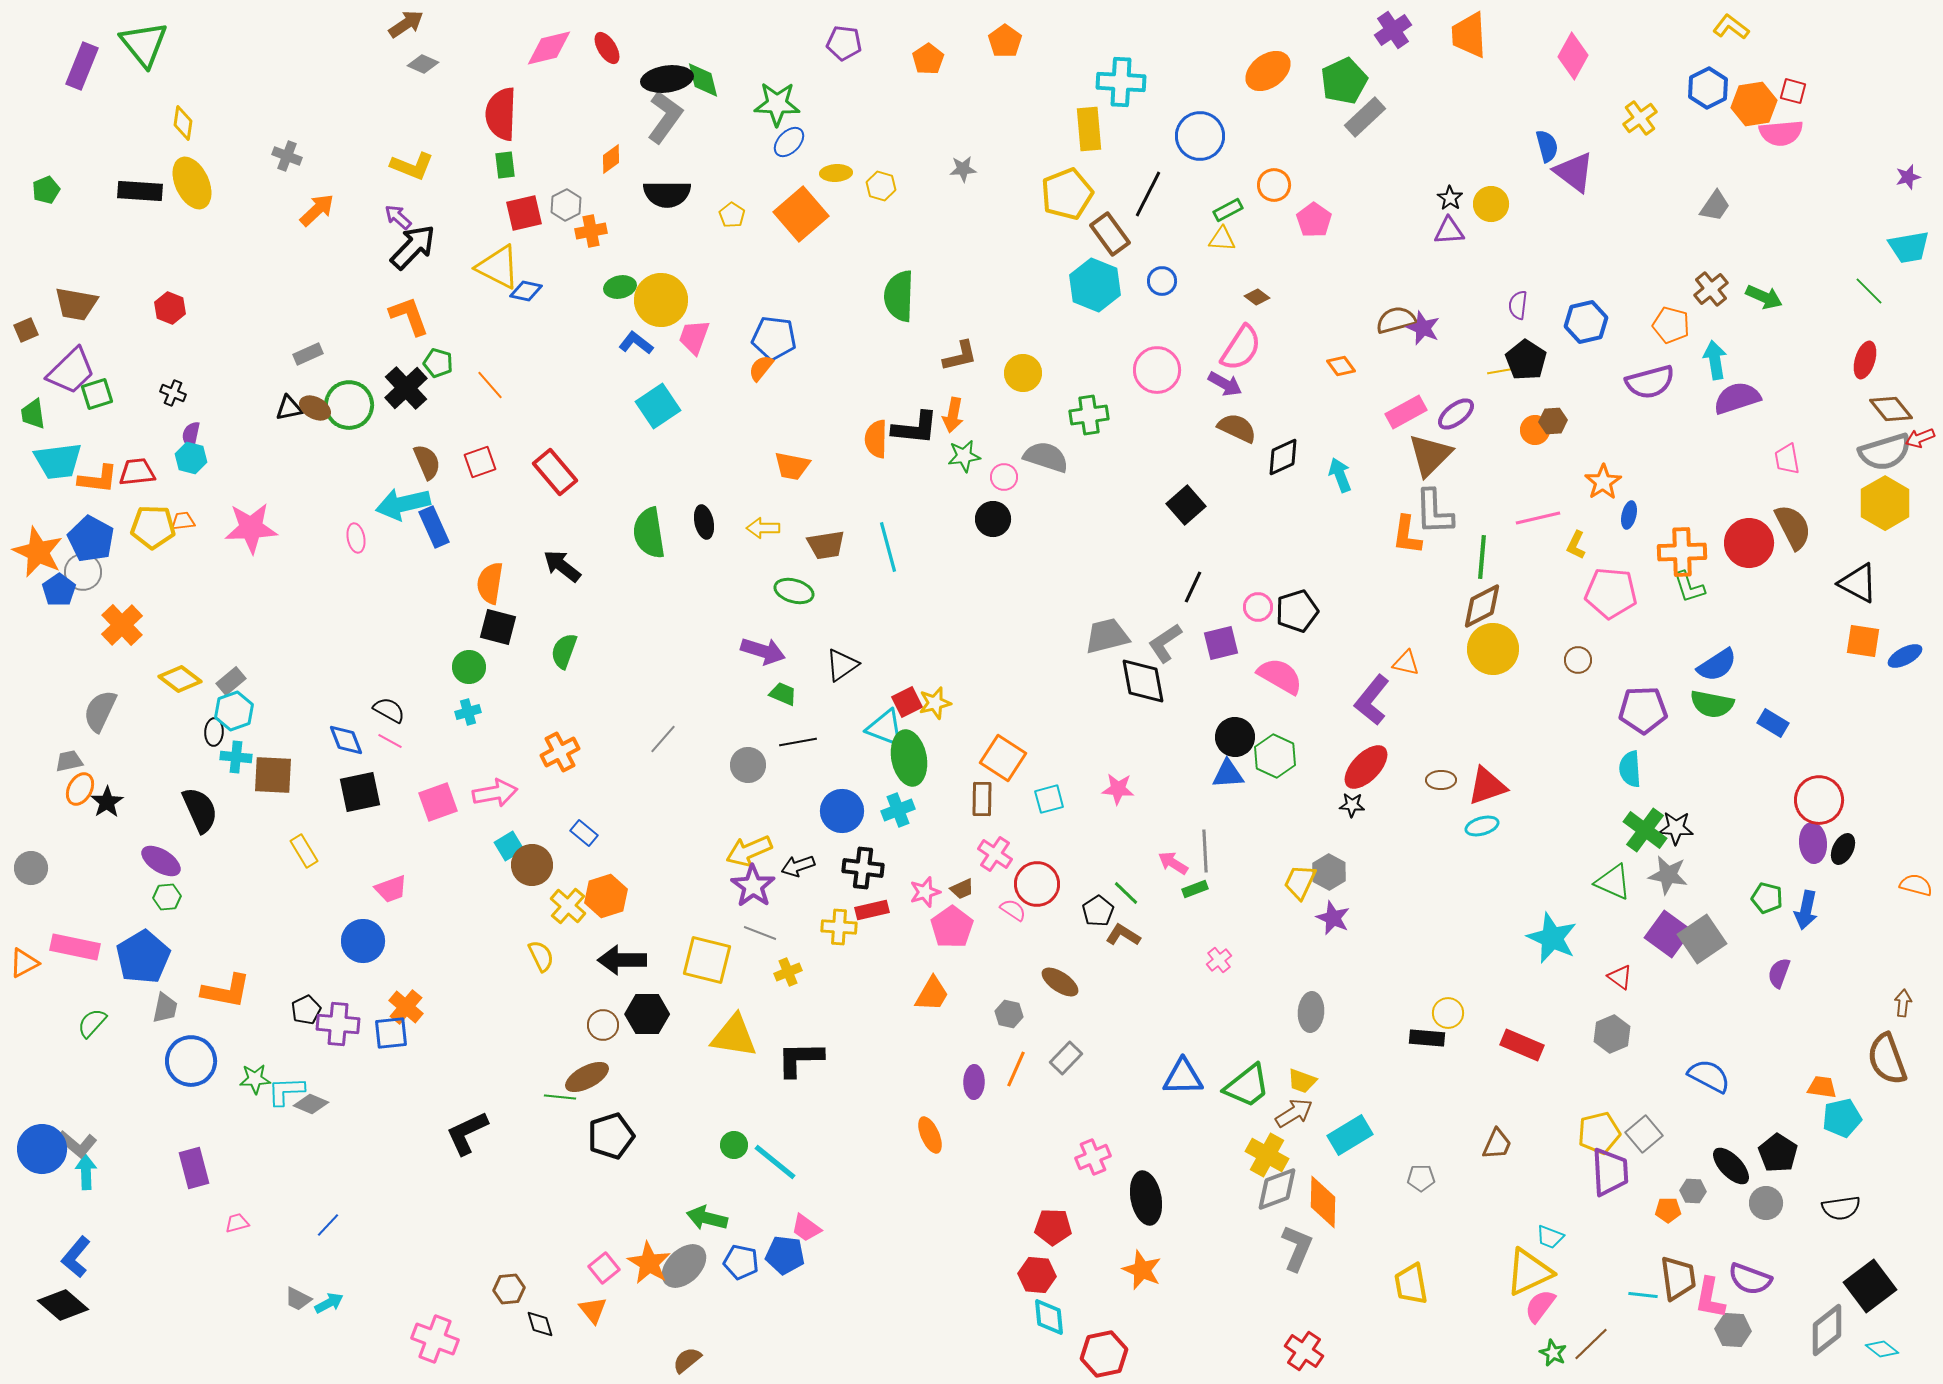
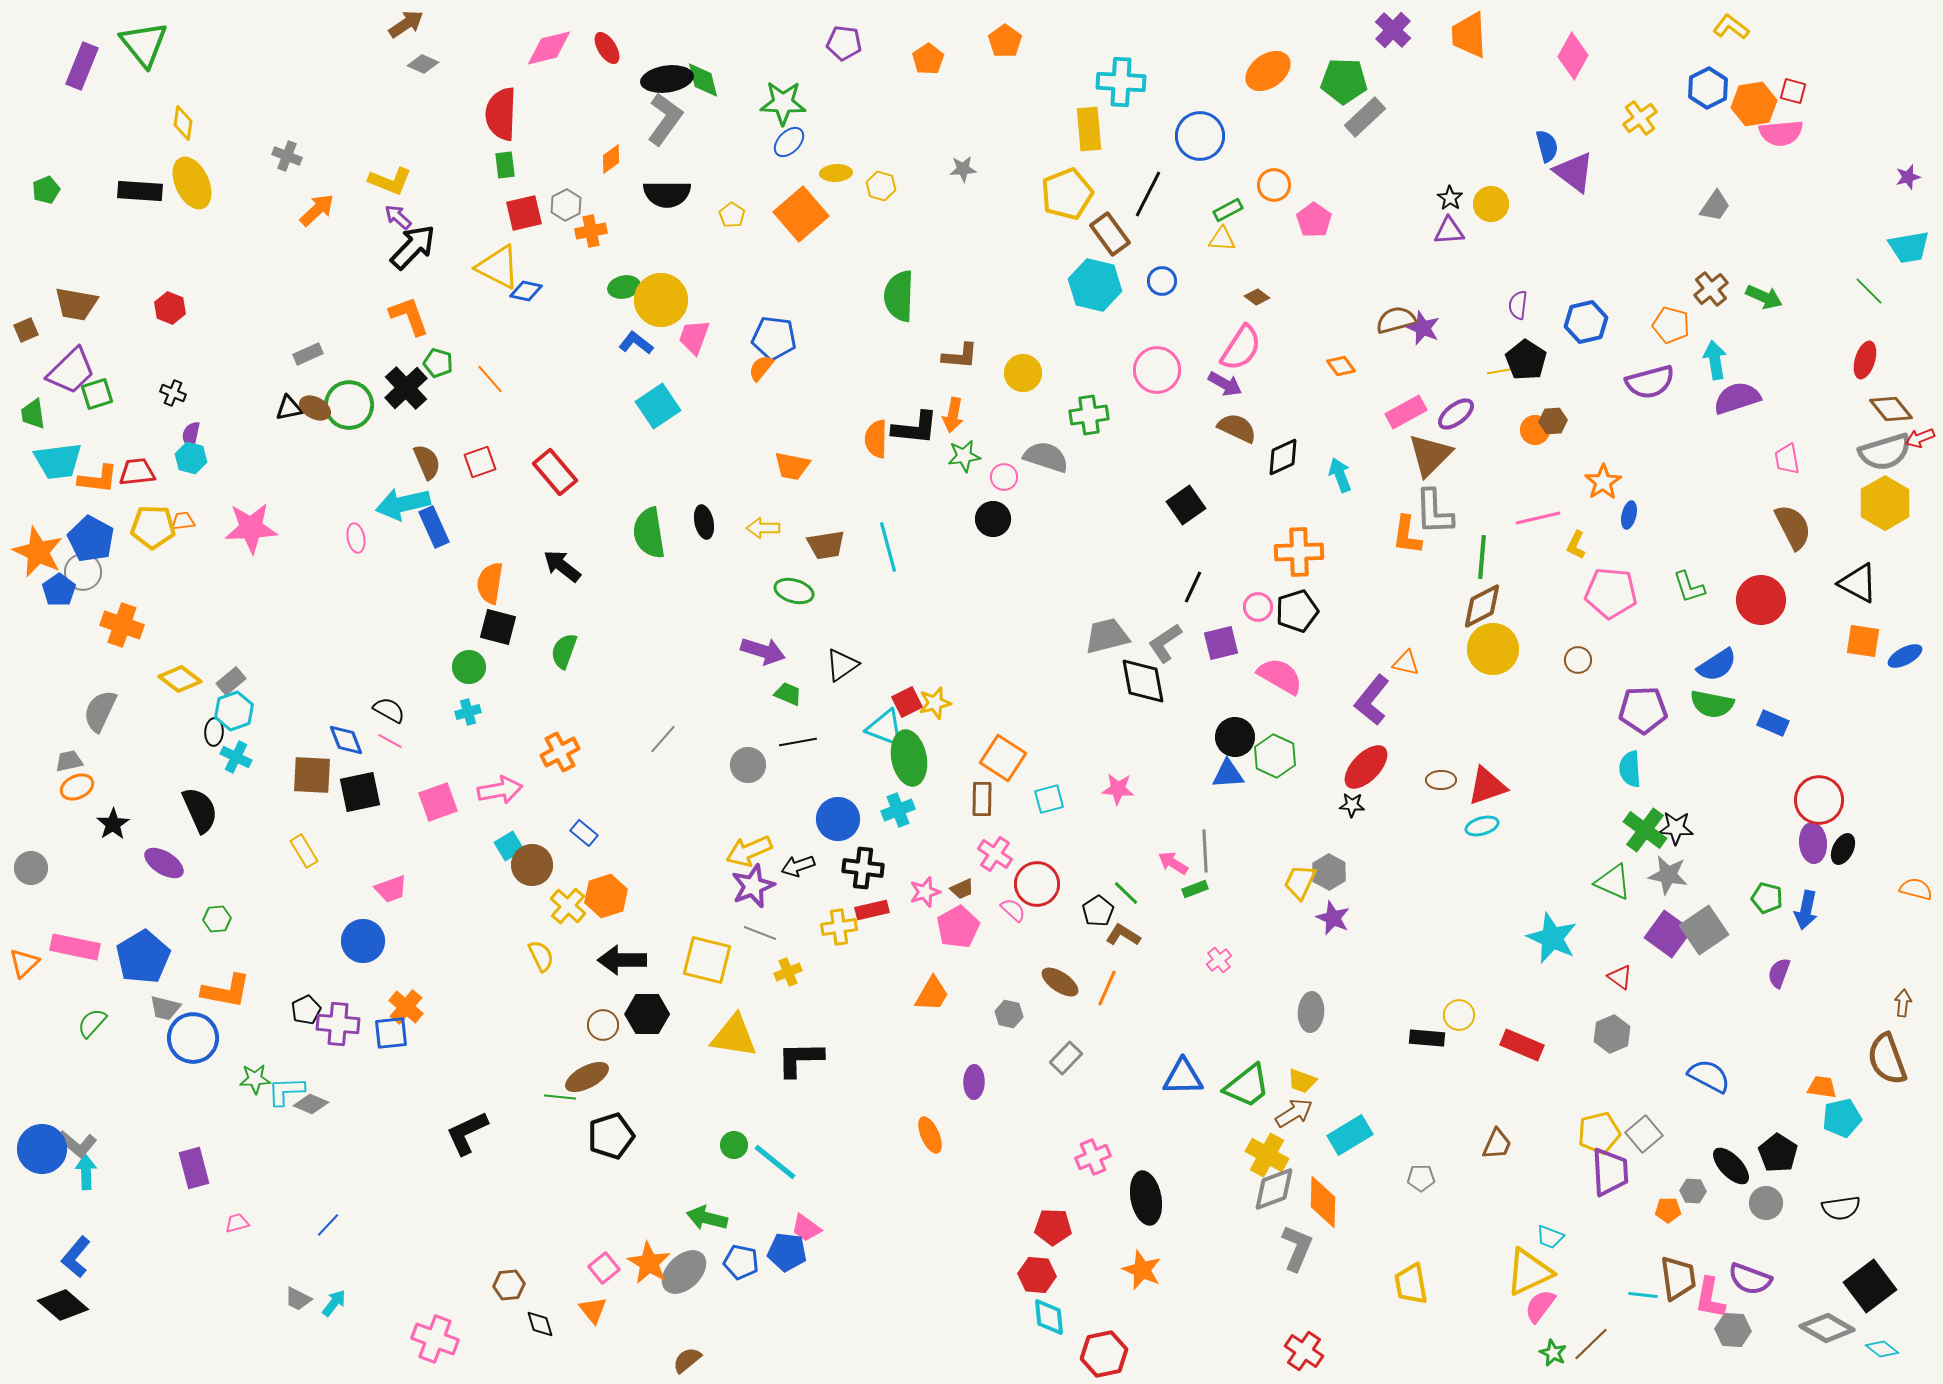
purple cross at (1393, 30): rotated 12 degrees counterclockwise
green pentagon at (1344, 81): rotated 27 degrees clockwise
green star at (777, 104): moved 6 px right, 1 px up
gray L-shape at (665, 117): moved 2 px down
yellow L-shape at (412, 166): moved 22 px left, 15 px down
cyan hexagon at (1095, 285): rotated 9 degrees counterclockwise
green ellipse at (620, 287): moved 4 px right
brown L-shape at (960, 356): rotated 18 degrees clockwise
orange line at (490, 385): moved 6 px up
black square at (1186, 505): rotated 6 degrees clockwise
red circle at (1749, 543): moved 12 px right, 57 px down
orange cross at (1682, 552): moved 383 px left
orange cross at (122, 625): rotated 27 degrees counterclockwise
green trapezoid at (783, 694): moved 5 px right
blue rectangle at (1773, 723): rotated 8 degrees counterclockwise
cyan cross at (236, 757): rotated 20 degrees clockwise
brown square at (273, 775): moved 39 px right
orange ellipse at (80, 789): moved 3 px left, 2 px up; rotated 36 degrees clockwise
pink arrow at (495, 793): moved 5 px right, 3 px up
black star at (107, 802): moved 6 px right, 22 px down
blue circle at (842, 811): moved 4 px left, 8 px down
purple ellipse at (161, 861): moved 3 px right, 2 px down
orange semicircle at (1916, 885): moved 4 px down
purple star at (753, 886): rotated 15 degrees clockwise
green hexagon at (167, 897): moved 50 px right, 22 px down
pink semicircle at (1013, 910): rotated 8 degrees clockwise
yellow cross at (839, 927): rotated 12 degrees counterclockwise
pink pentagon at (952, 927): moved 6 px right; rotated 6 degrees clockwise
gray square at (1702, 939): moved 2 px right, 9 px up
orange triangle at (24, 963): rotated 16 degrees counterclockwise
gray trapezoid at (165, 1008): rotated 92 degrees clockwise
yellow circle at (1448, 1013): moved 11 px right, 2 px down
blue circle at (191, 1061): moved 2 px right, 23 px up
orange line at (1016, 1069): moved 91 px right, 81 px up
gray diamond at (1277, 1189): moved 3 px left
blue pentagon at (785, 1255): moved 2 px right, 3 px up
gray ellipse at (684, 1266): moved 6 px down
brown hexagon at (509, 1289): moved 4 px up
cyan arrow at (329, 1303): moved 5 px right; rotated 24 degrees counterclockwise
gray diamond at (1827, 1330): moved 2 px up; rotated 68 degrees clockwise
